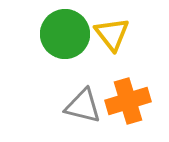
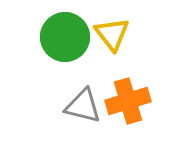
green circle: moved 3 px down
